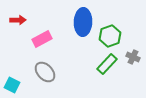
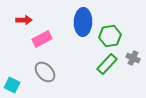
red arrow: moved 6 px right
green hexagon: rotated 10 degrees clockwise
gray cross: moved 1 px down
